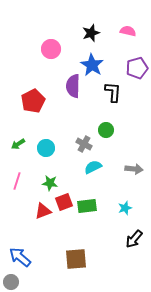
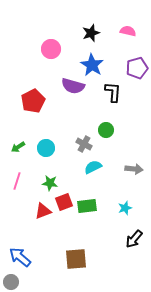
purple semicircle: rotated 75 degrees counterclockwise
green arrow: moved 3 px down
